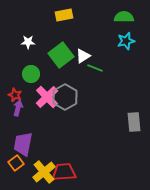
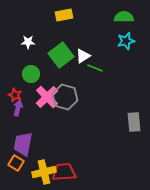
gray hexagon: rotated 15 degrees counterclockwise
orange square: rotated 21 degrees counterclockwise
yellow cross: rotated 25 degrees clockwise
